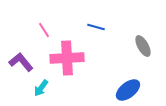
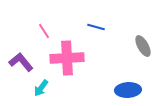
pink line: moved 1 px down
blue ellipse: rotated 35 degrees clockwise
